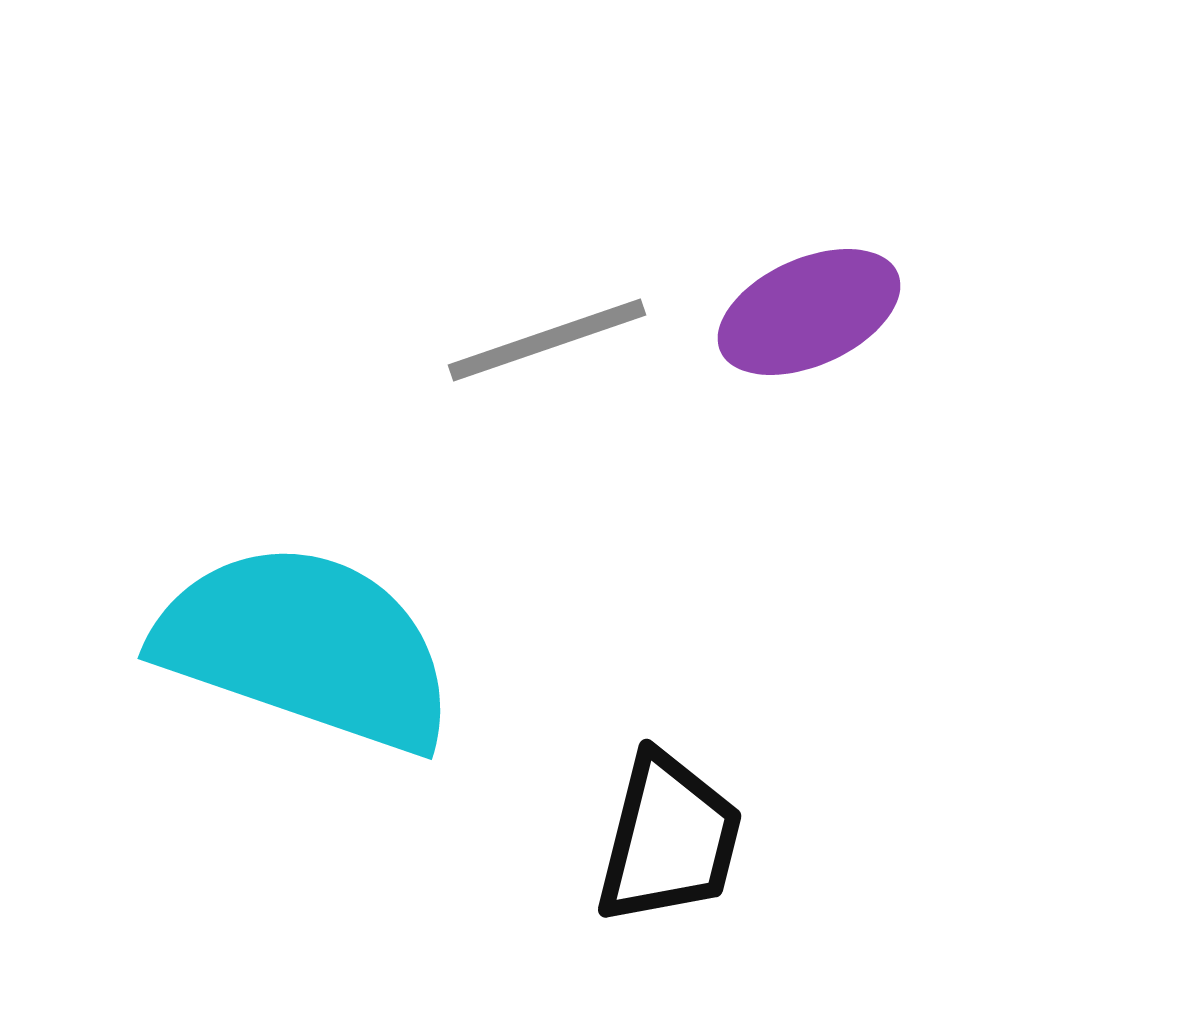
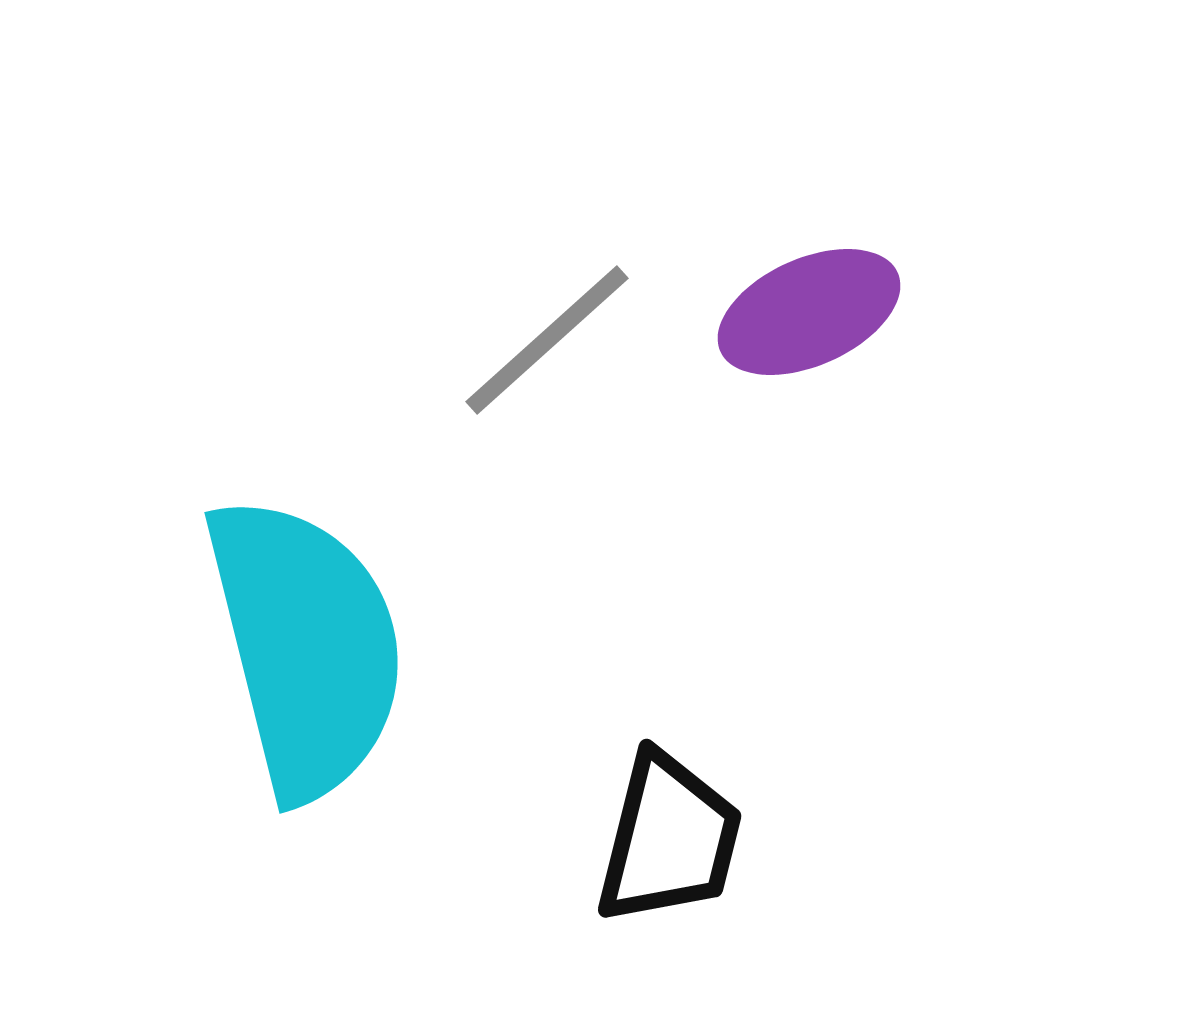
gray line: rotated 23 degrees counterclockwise
cyan semicircle: rotated 57 degrees clockwise
